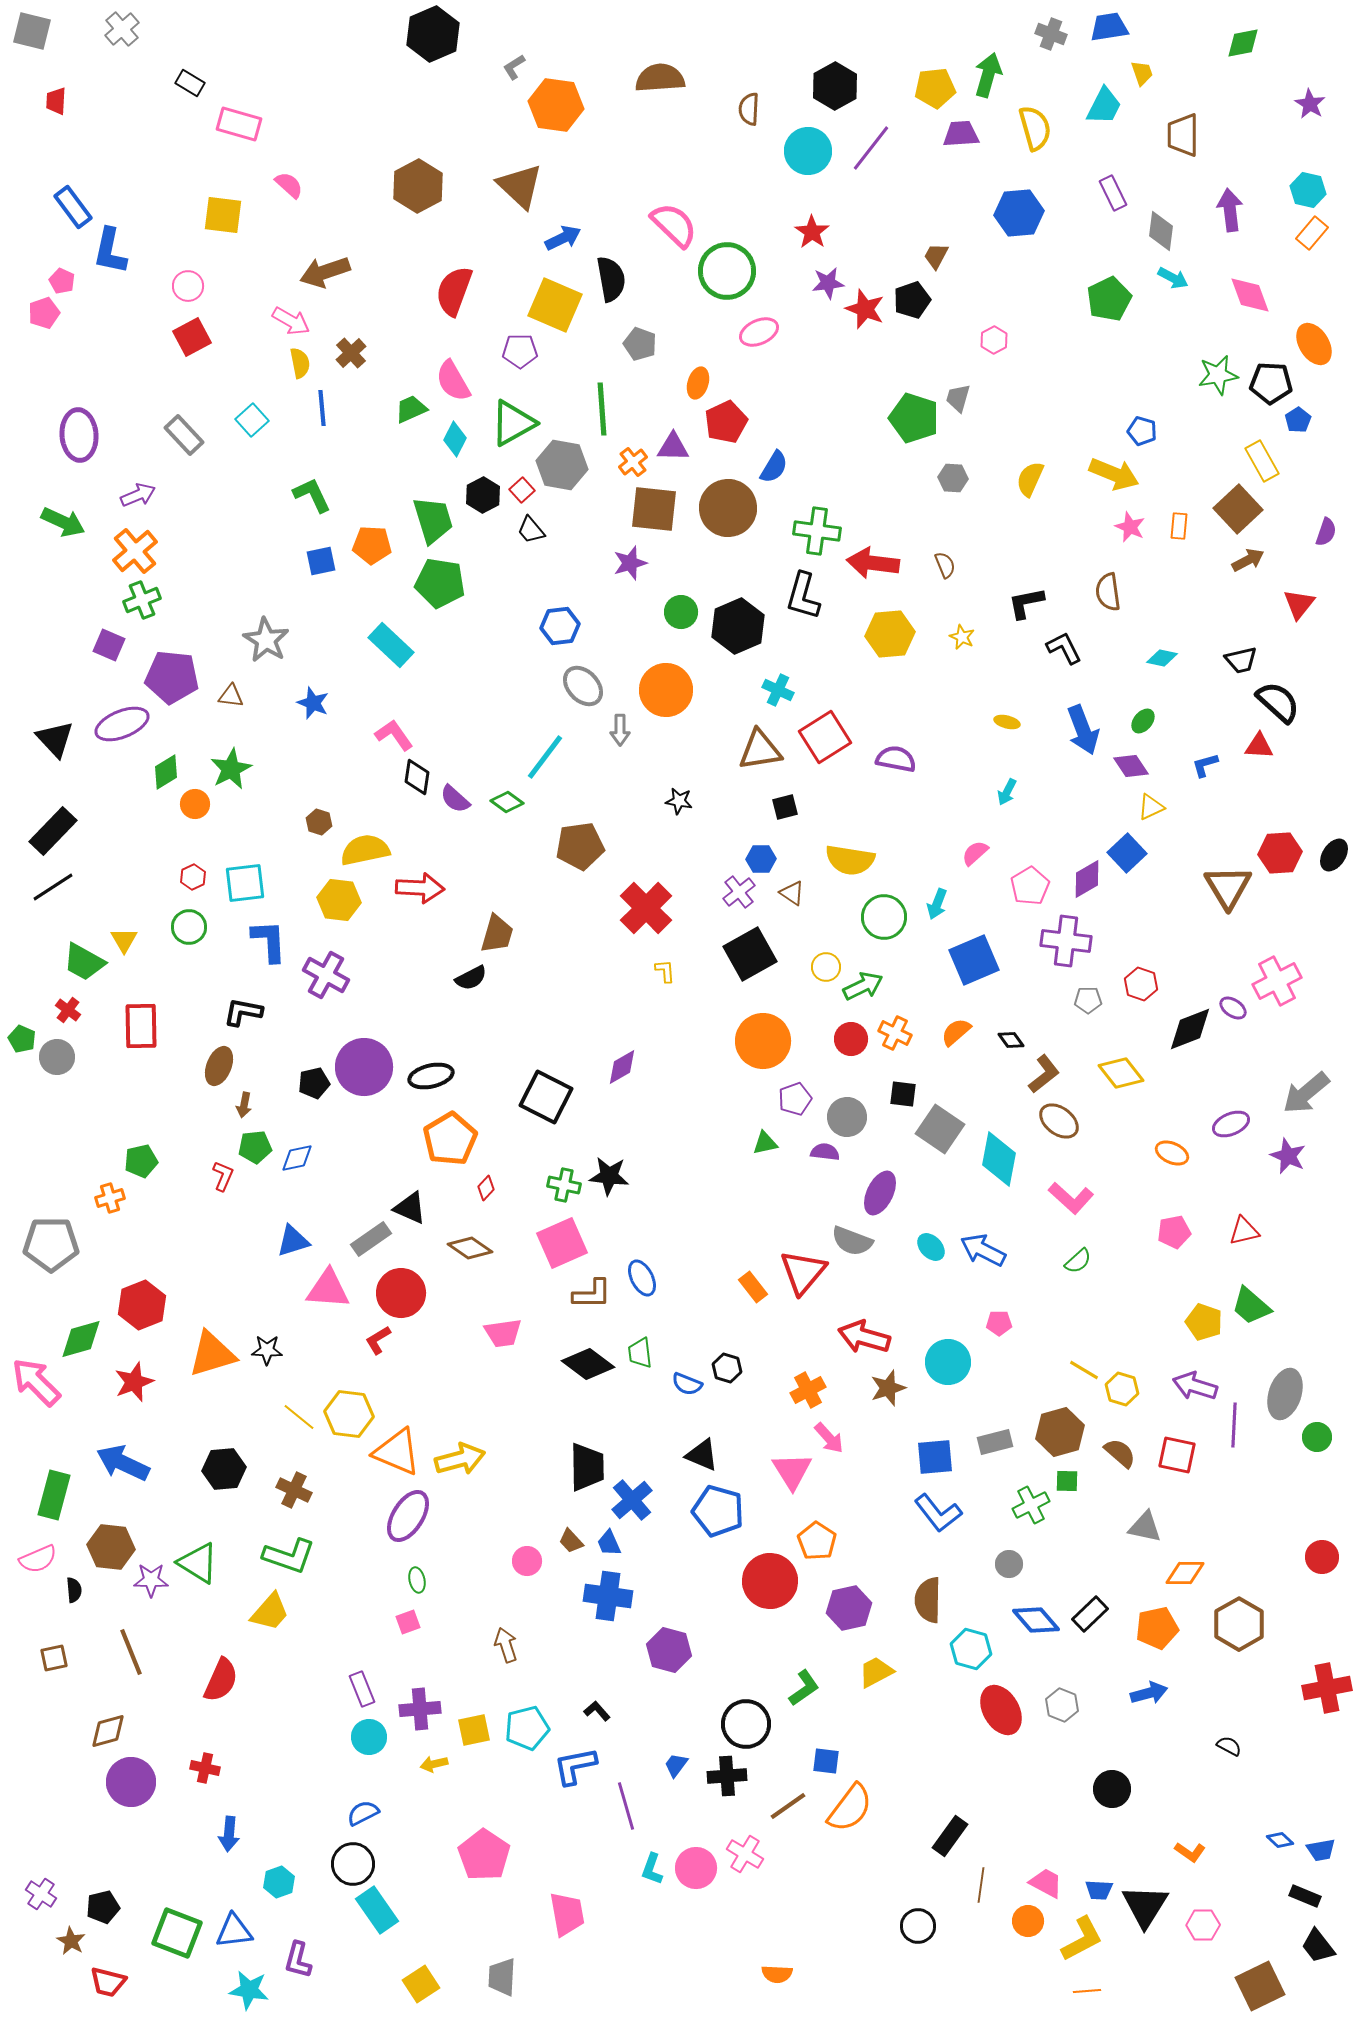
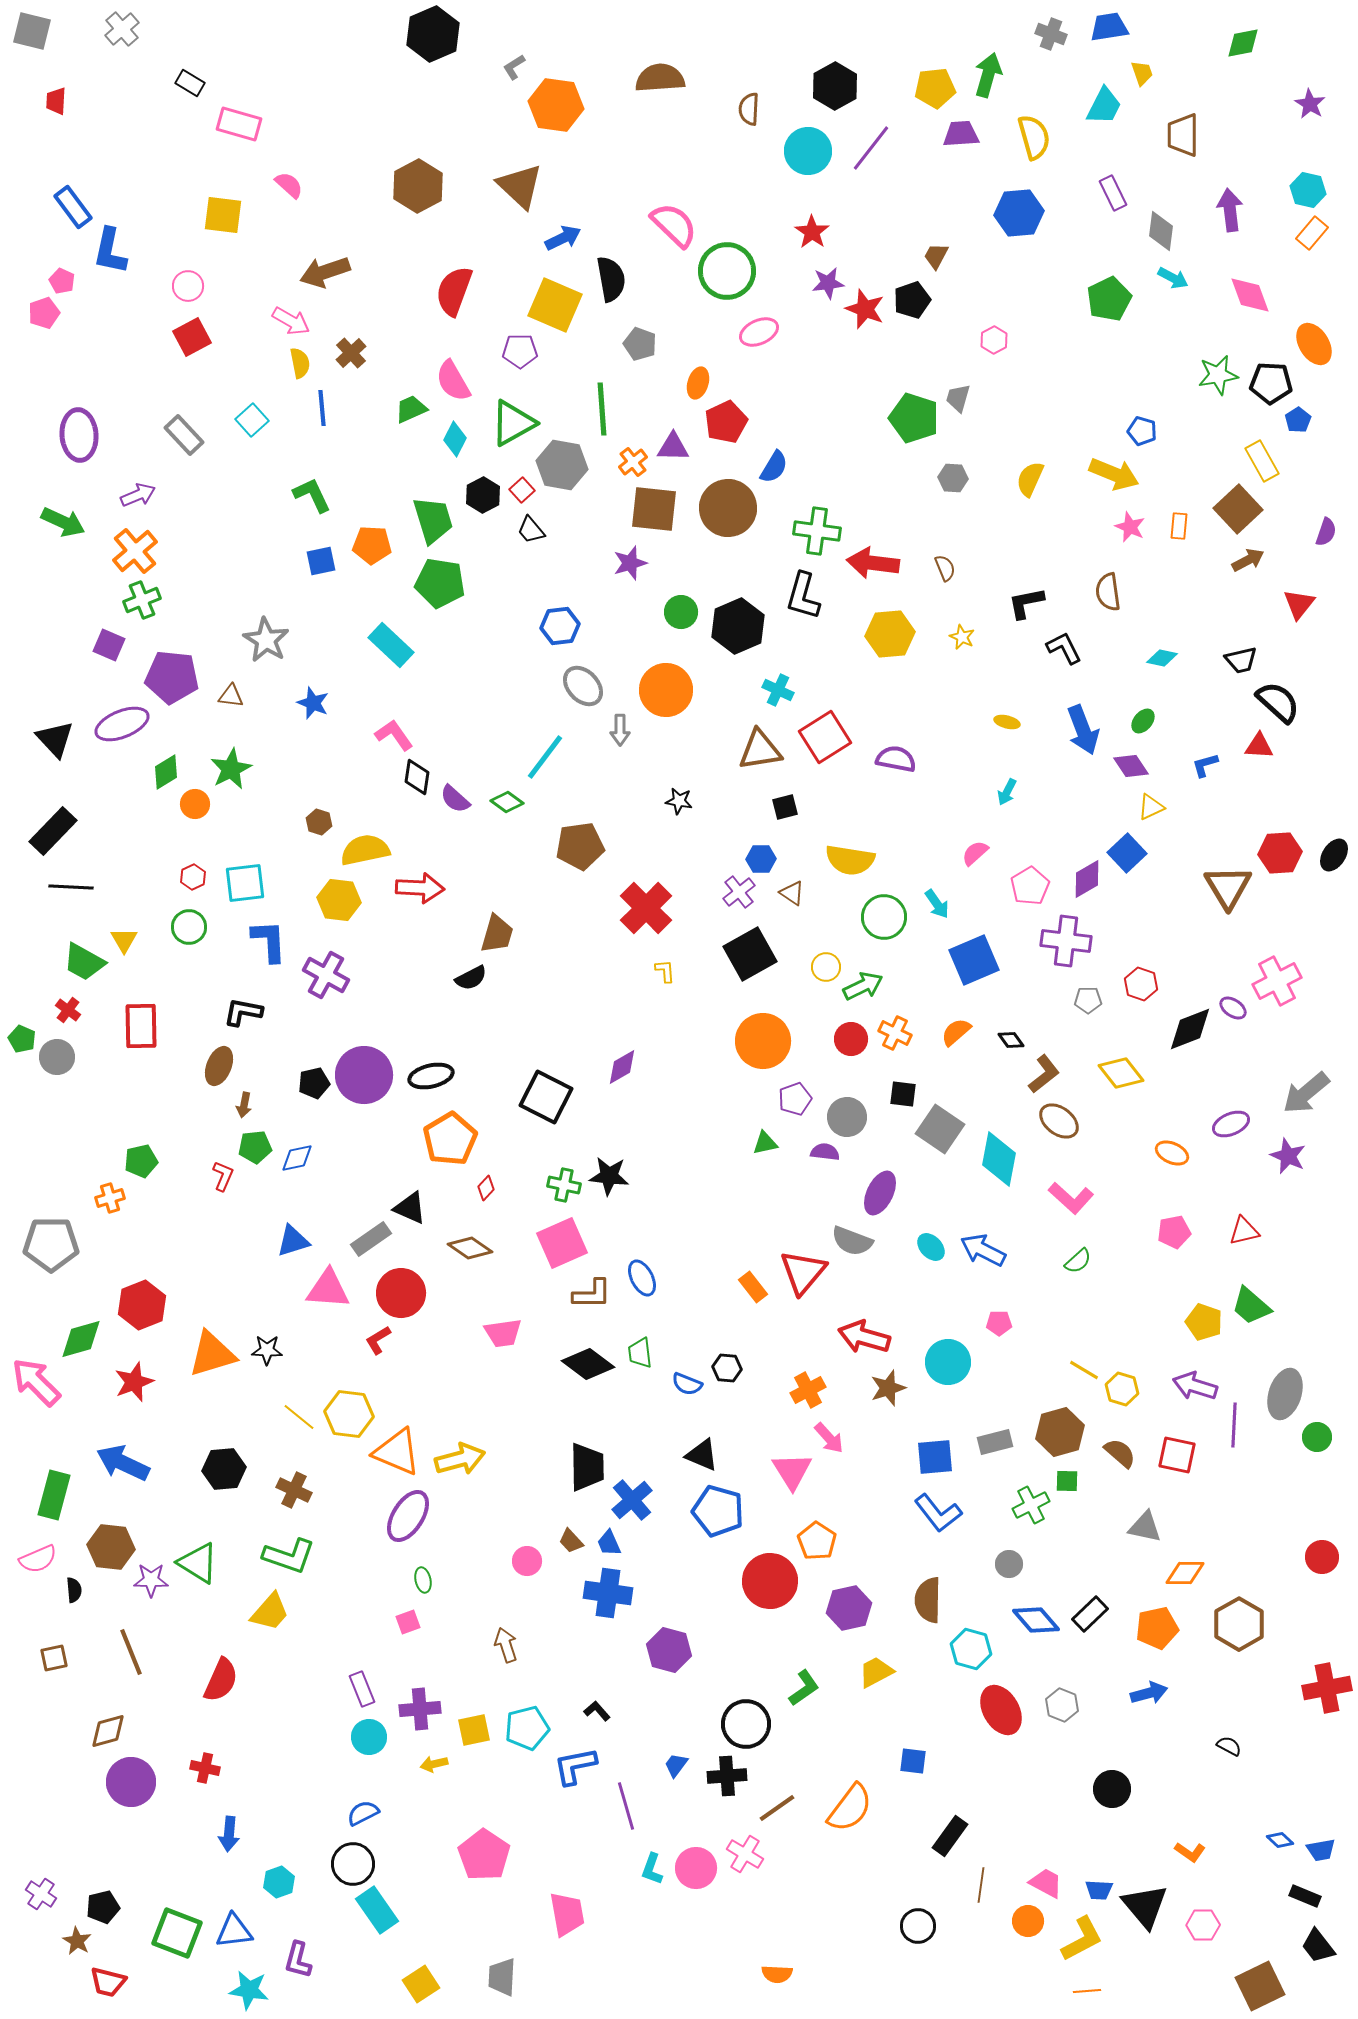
yellow semicircle at (1035, 128): moved 1 px left, 9 px down
brown semicircle at (945, 565): moved 3 px down
black line at (53, 887): moved 18 px right; rotated 36 degrees clockwise
cyan arrow at (937, 904): rotated 56 degrees counterclockwise
purple circle at (364, 1067): moved 8 px down
black hexagon at (727, 1368): rotated 12 degrees counterclockwise
green ellipse at (417, 1580): moved 6 px right
blue cross at (608, 1596): moved 3 px up
blue square at (826, 1761): moved 87 px right
brown line at (788, 1806): moved 11 px left, 2 px down
black triangle at (1145, 1906): rotated 12 degrees counterclockwise
brown star at (71, 1941): moved 6 px right
